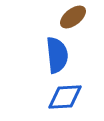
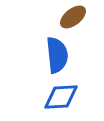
blue diamond: moved 4 px left
